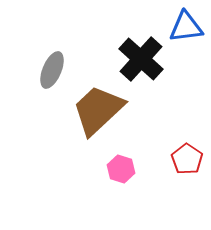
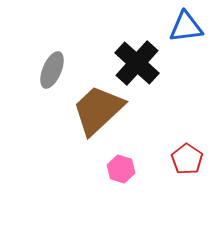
black cross: moved 4 px left, 4 px down
